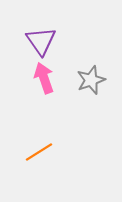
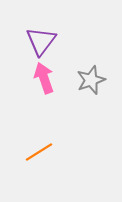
purple triangle: rotated 12 degrees clockwise
